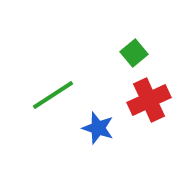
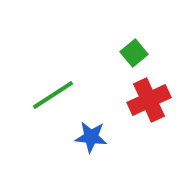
blue star: moved 7 px left, 9 px down; rotated 12 degrees counterclockwise
